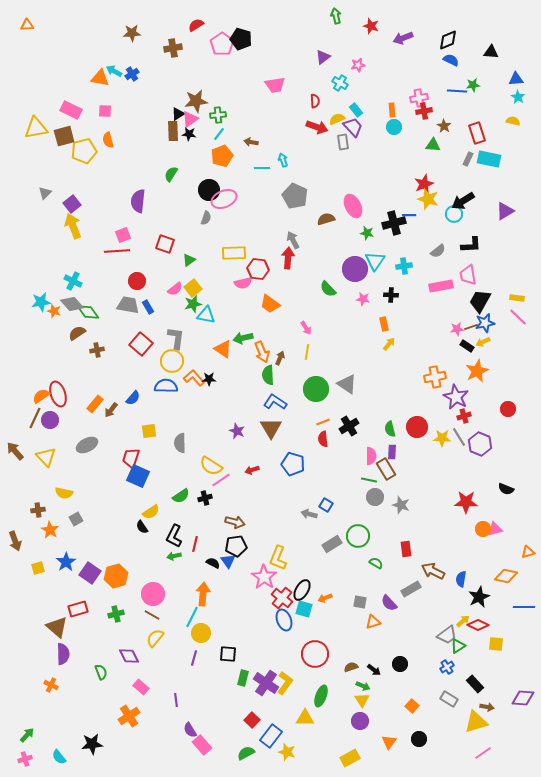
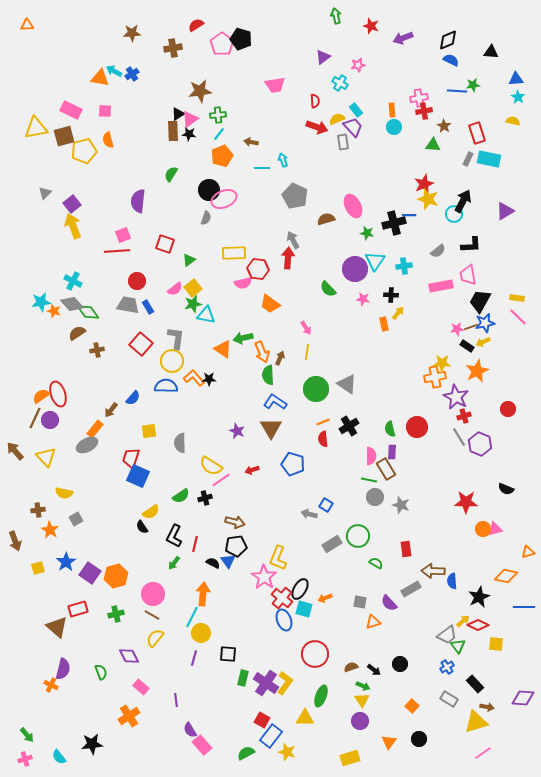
brown star at (196, 101): moved 4 px right, 10 px up
black arrow at (463, 201): rotated 150 degrees clockwise
yellow arrow at (389, 344): moved 9 px right, 31 px up
orange rectangle at (95, 404): moved 25 px down
yellow star at (442, 438): moved 75 px up
green arrow at (174, 556): moved 7 px down; rotated 40 degrees counterclockwise
brown arrow at (433, 571): rotated 25 degrees counterclockwise
blue semicircle at (461, 579): moved 9 px left, 2 px down; rotated 14 degrees counterclockwise
black ellipse at (302, 590): moved 2 px left, 1 px up
green triangle at (458, 646): rotated 35 degrees counterclockwise
purple semicircle at (63, 654): moved 15 px down; rotated 15 degrees clockwise
red square at (252, 720): moved 10 px right; rotated 14 degrees counterclockwise
green arrow at (27, 735): rotated 98 degrees clockwise
yellow rectangle at (350, 758): rotated 12 degrees clockwise
